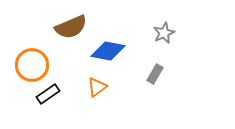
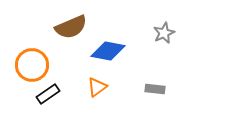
gray rectangle: moved 15 px down; rotated 66 degrees clockwise
